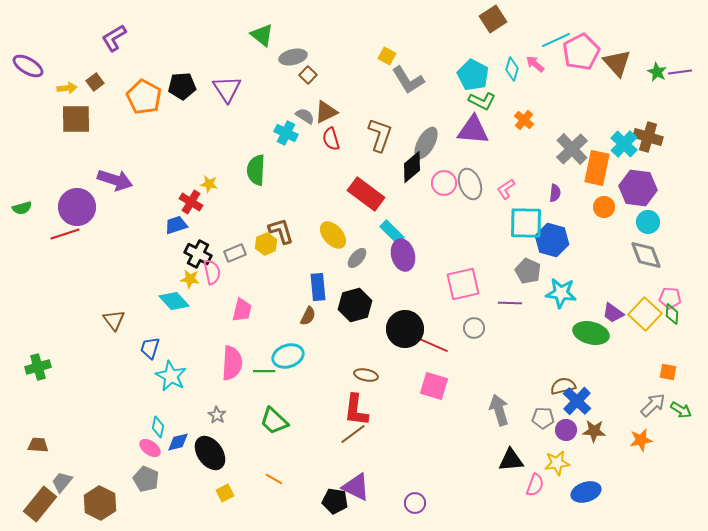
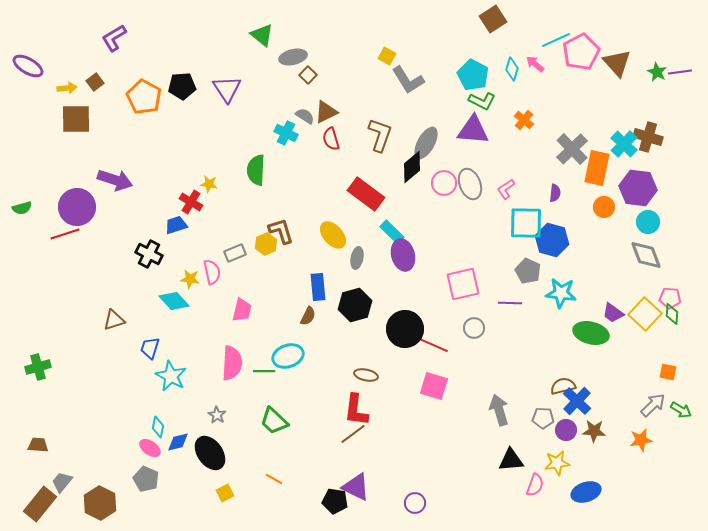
black cross at (198, 254): moved 49 px left
gray ellipse at (357, 258): rotated 30 degrees counterclockwise
brown triangle at (114, 320): rotated 50 degrees clockwise
